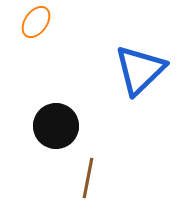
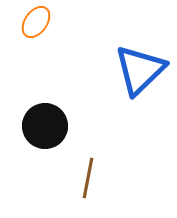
black circle: moved 11 px left
